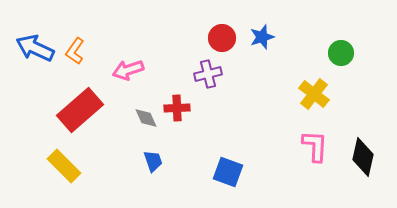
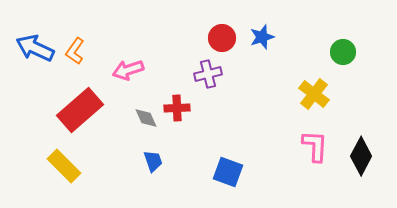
green circle: moved 2 px right, 1 px up
black diamond: moved 2 px left, 1 px up; rotated 15 degrees clockwise
